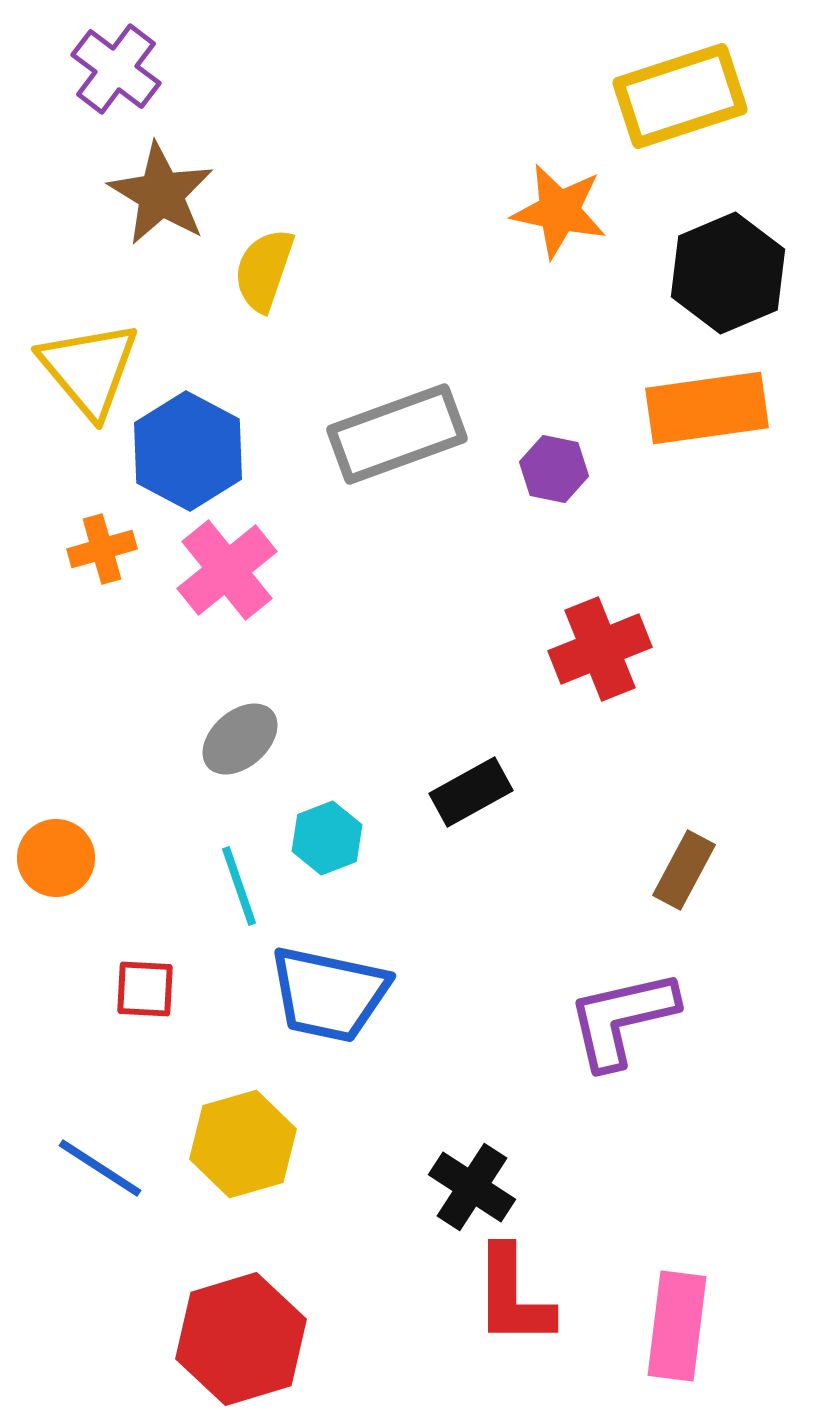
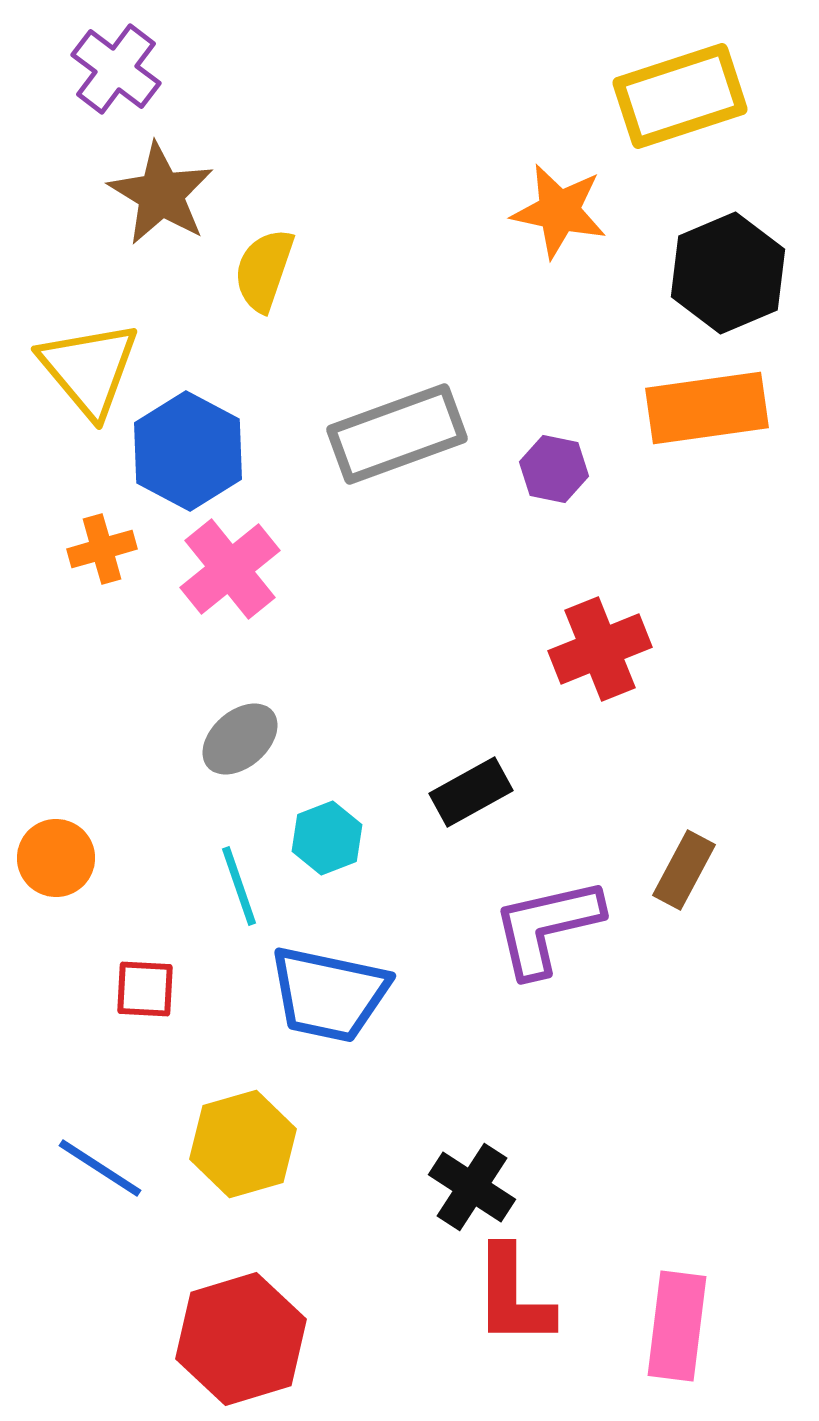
pink cross: moved 3 px right, 1 px up
purple L-shape: moved 75 px left, 92 px up
